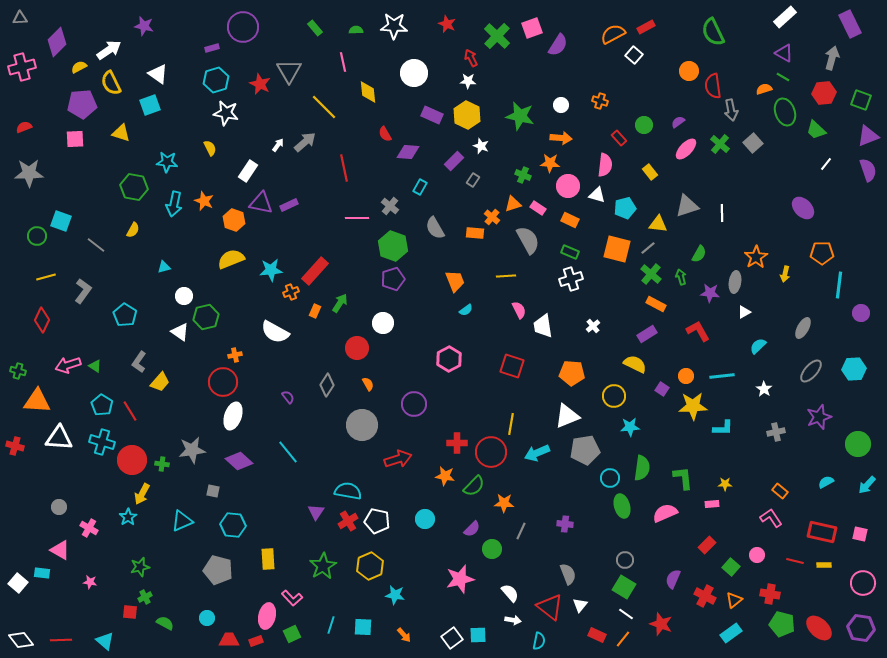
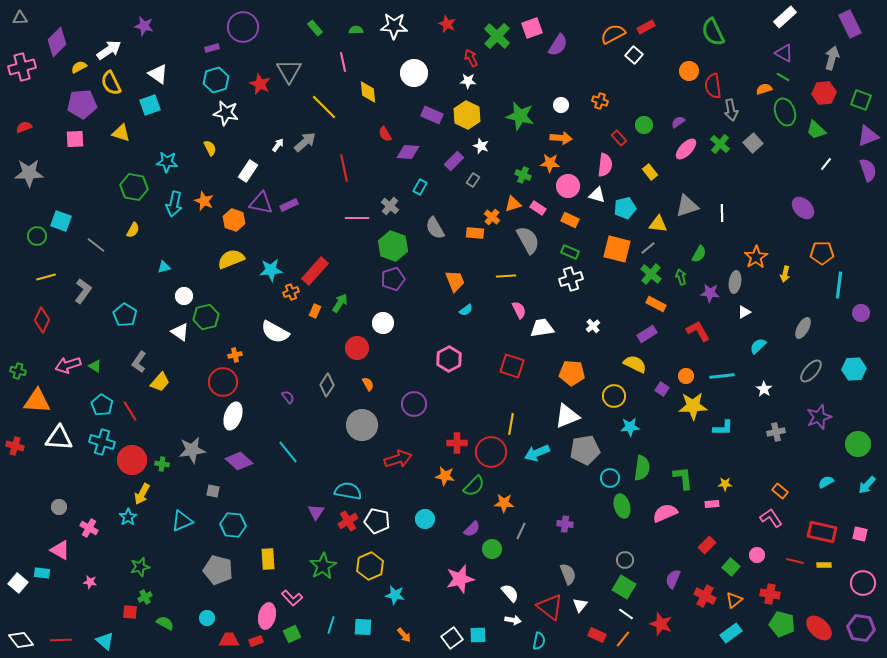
white trapezoid at (543, 326): moved 1 px left, 2 px down; rotated 90 degrees clockwise
